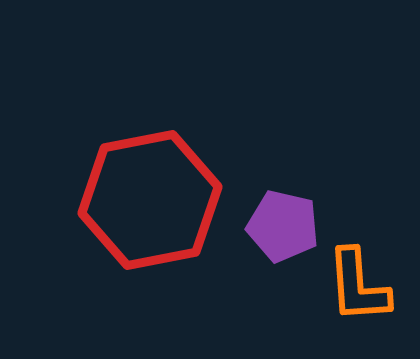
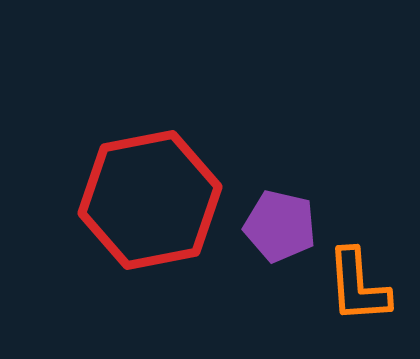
purple pentagon: moved 3 px left
